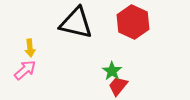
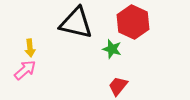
green star: moved 22 px up; rotated 18 degrees counterclockwise
